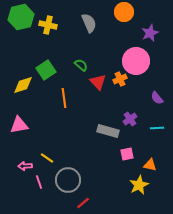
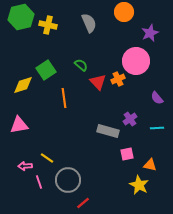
orange cross: moved 2 px left
yellow star: rotated 18 degrees counterclockwise
